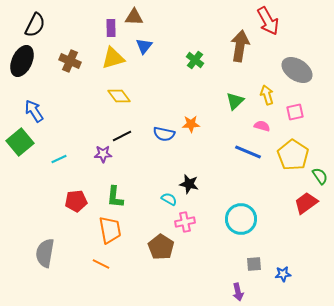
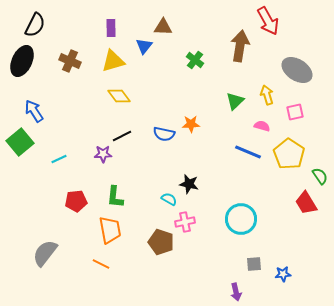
brown triangle: moved 29 px right, 10 px down
yellow triangle: moved 3 px down
yellow pentagon: moved 4 px left, 1 px up
red trapezoid: rotated 85 degrees counterclockwise
brown pentagon: moved 5 px up; rotated 15 degrees counterclockwise
gray semicircle: rotated 28 degrees clockwise
purple arrow: moved 2 px left
